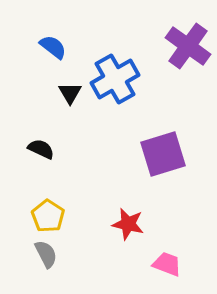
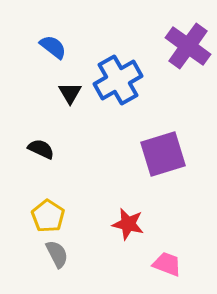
blue cross: moved 3 px right, 1 px down
gray semicircle: moved 11 px right
